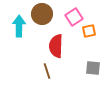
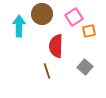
gray square: moved 8 px left, 1 px up; rotated 35 degrees clockwise
